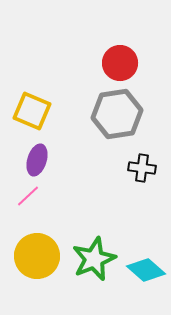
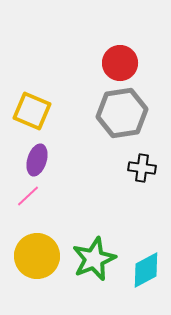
gray hexagon: moved 5 px right, 1 px up
cyan diamond: rotated 69 degrees counterclockwise
